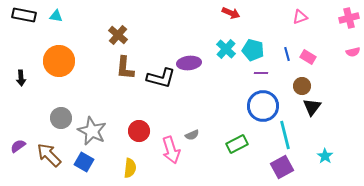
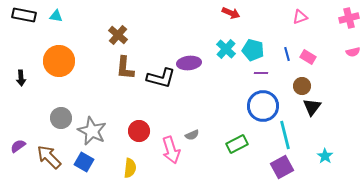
brown arrow: moved 2 px down
